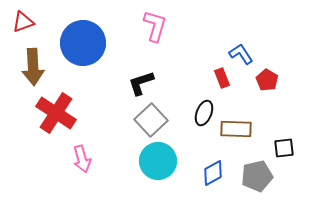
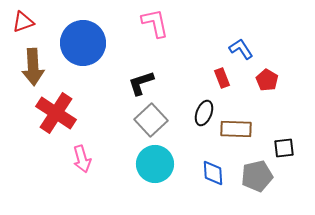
pink L-shape: moved 3 px up; rotated 28 degrees counterclockwise
blue L-shape: moved 5 px up
cyan circle: moved 3 px left, 3 px down
blue diamond: rotated 64 degrees counterclockwise
